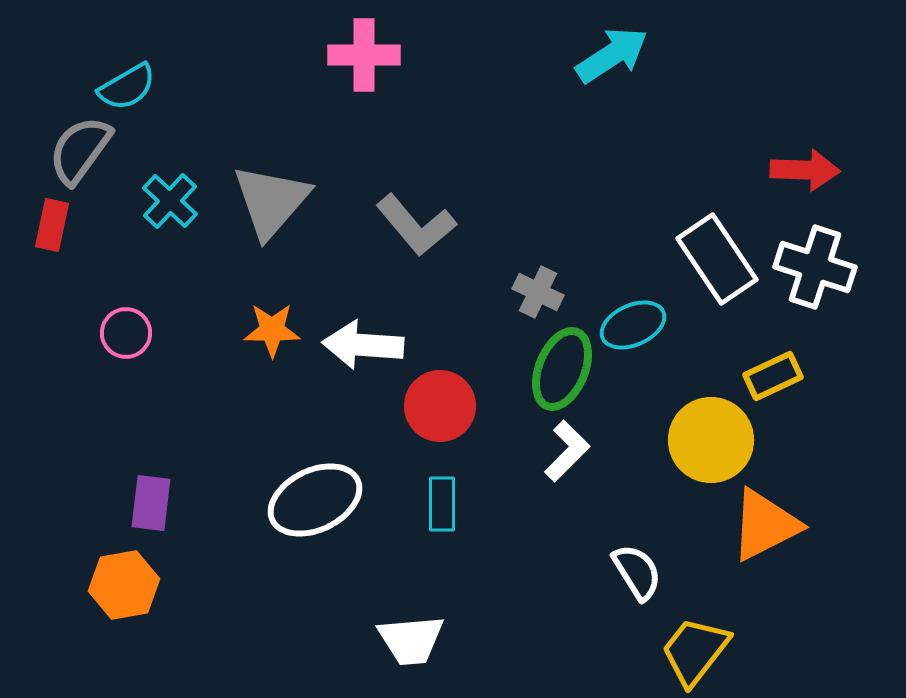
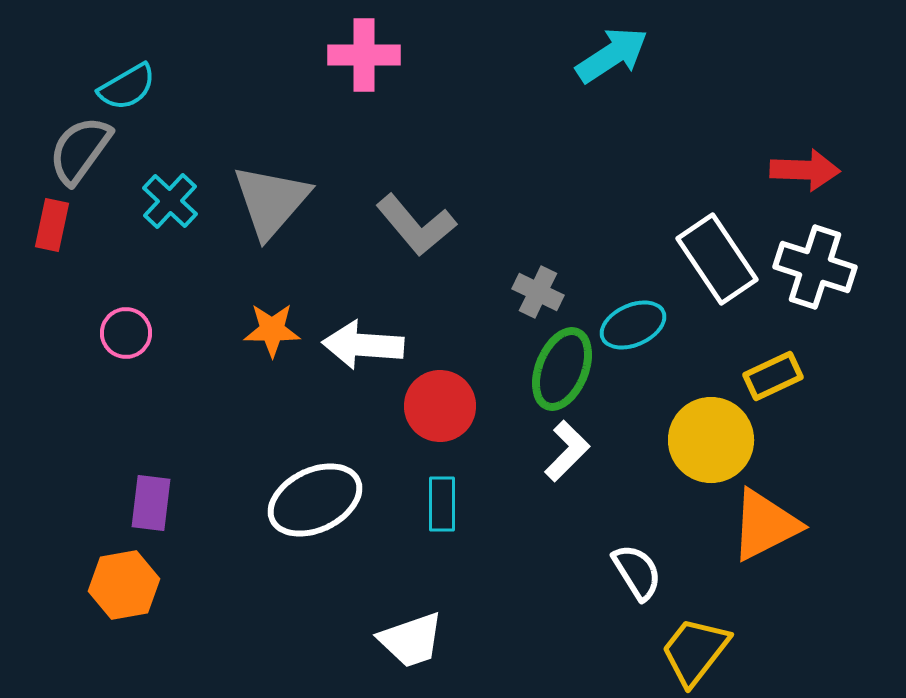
white trapezoid: rotated 14 degrees counterclockwise
